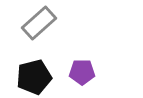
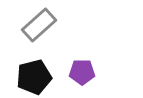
gray rectangle: moved 2 px down
